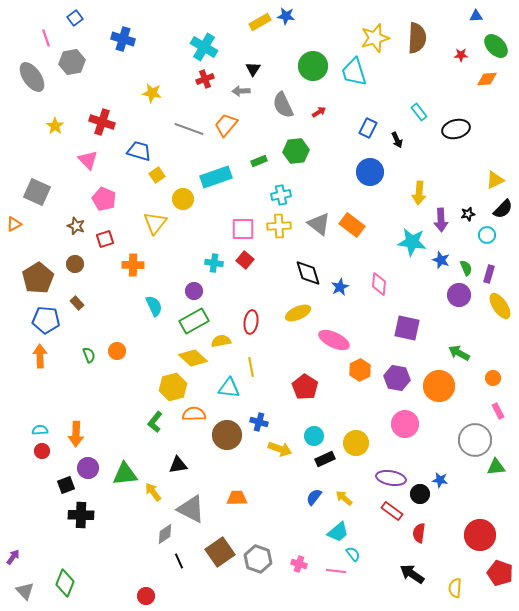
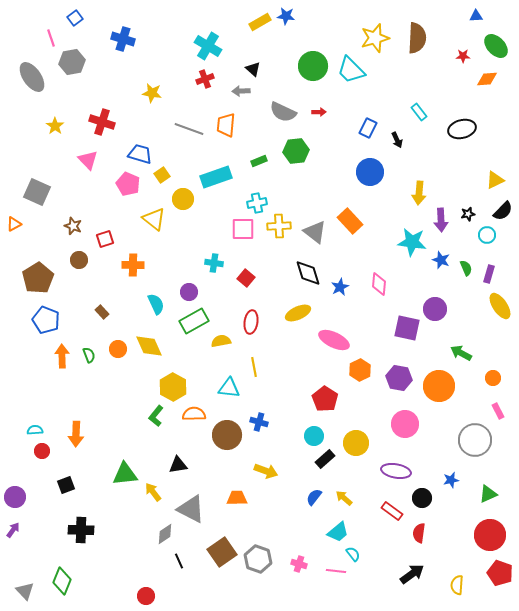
pink line at (46, 38): moved 5 px right
cyan cross at (204, 47): moved 4 px right, 1 px up
red star at (461, 55): moved 2 px right, 1 px down
black triangle at (253, 69): rotated 21 degrees counterclockwise
cyan trapezoid at (354, 72): moved 3 px left, 2 px up; rotated 28 degrees counterclockwise
gray semicircle at (283, 105): moved 7 px down; rotated 40 degrees counterclockwise
red arrow at (319, 112): rotated 32 degrees clockwise
orange trapezoid at (226, 125): rotated 35 degrees counterclockwise
black ellipse at (456, 129): moved 6 px right
blue trapezoid at (139, 151): moved 1 px right, 3 px down
yellow square at (157, 175): moved 5 px right
cyan cross at (281, 195): moved 24 px left, 8 px down
pink pentagon at (104, 199): moved 24 px right, 15 px up
black semicircle at (503, 209): moved 2 px down
yellow triangle at (155, 223): moved 1 px left, 4 px up; rotated 30 degrees counterclockwise
gray triangle at (319, 224): moved 4 px left, 8 px down
orange rectangle at (352, 225): moved 2 px left, 4 px up; rotated 10 degrees clockwise
brown star at (76, 226): moved 3 px left
red square at (245, 260): moved 1 px right, 18 px down
brown circle at (75, 264): moved 4 px right, 4 px up
purple circle at (194, 291): moved 5 px left, 1 px down
purple circle at (459, 295): moved 24 px left, 14 px down
brown rectangle at (77, 303): moved 25 px right, 9 px down
cyan semicircle at (154, 306): moved 2 px right, 2 px up
blue pentagon at (46, 320): rotated 16 degrees clockwise
orange circle at (117, 351): moved 1 px right, 2 px up
green arrow at (459, 353): moved 2 px right
orange arrow at (40, 356): moved 22 px right
yellow diamond at (193, 358): moved 44 px left, 12 px up; rotated 24 degrees clockwise
yellow line at (251, 367): moved 3 px right
purple hexagon at (397, 378): moved 2 px right
yellow hexagon at (173, 387): rotated 16 degrees counterclockwise
red pentagon at (305, 387): moved 20 px right, 12 px down
green L-shape at (155, 422): moved 1 px right, 6 px up
cyan semicircle at (40, 430): moved 5 px left
yellow arrow at (280, 449): moved 14 px left, 22 px down
black rectangle at (325, 459): rotated 18 degrees counterclockwise
green triangle at (496, 467): moved 8 px left, 27 px down; rotated 18 degrees counterclockwise
purple circle at (88, 468): moved 73 px left, 29 px down
purple ellipse at (391, 478): moved 5 px right, 7 px up
blue star at (440, 480): moved 11 px right; rotated 21 degrees counterclockwise
black circle at (420, 494): moved 2 px right, 4 px down
black cross at (81, 515): moved 15 px down
red circle at (480, 535): moved 10 px right
brown square at (220, 552): moved 2 px right
purple arrow at (13, 557): moved 27 px up
black arrow at (412, 574): rotated 110 degrees clockwise
green diamond at (65, 583): moved 3 px left, 2 px up
yellow semicircle at (455, 588): moved 2 px right, 3 px up
